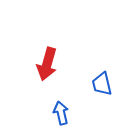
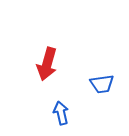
blue trapezoid: rotated 85 degrees counterclockwise
